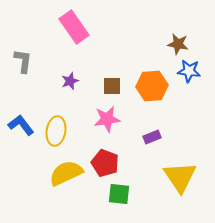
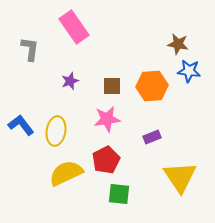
gray L-shape: moved 7 px right, 12 px up
red pentagon: moved 1 px right, 3 px up; rotated 24 degrees clockwise
